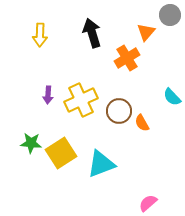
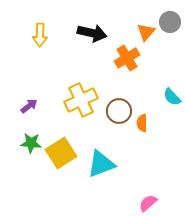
gray circle: moved 7 px down
black arrow: rotated 120 degrees clockwise
purple arrow: moved 19 px left, 11 px down; rotated 132 degrees counterclockwise
orange semicircle: rotated 30 degrees clockwise
